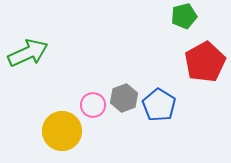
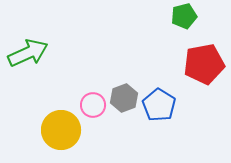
red pentagon: moved 1 px left, 2 px down; rotated 18 degrees clockwise
yellow circle: moved 1 px left, 1 px up
